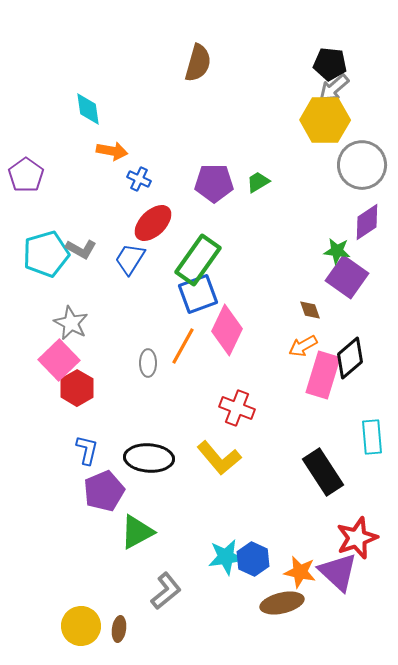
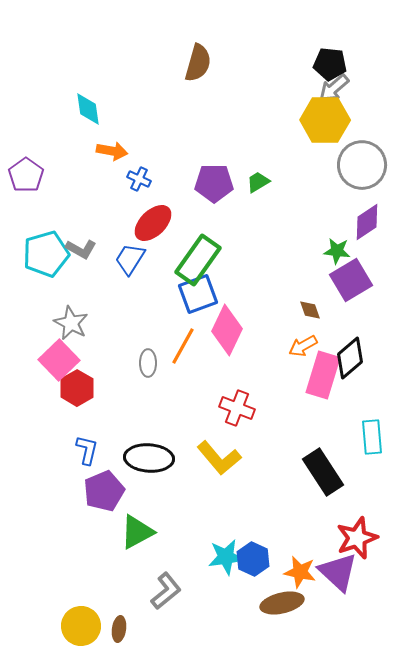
purple square at (347, 277): moved 4 px right, 3 px down; rotated 24 degrees clockwise
